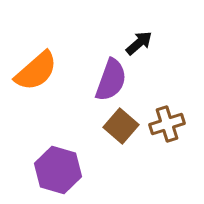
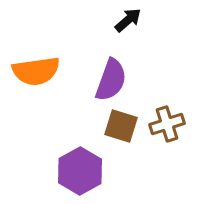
black arrow: moved 11 px left, 23 px up
orange semicircle: rotated 33 degrees clockwise
brown square: rotated 24 degrees counterclockwise
purple hexagon: moved 22 px right, 1 px down; rotated 15 degrees clockwise
